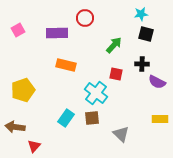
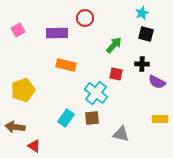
cyan star: moved 1 px right, 1 px up; rotated 16 degrees counterclockwise
gray triangle: rotated 30 degrees counterclockwise
red triangle: rotated 40 degrees counterclockwise
